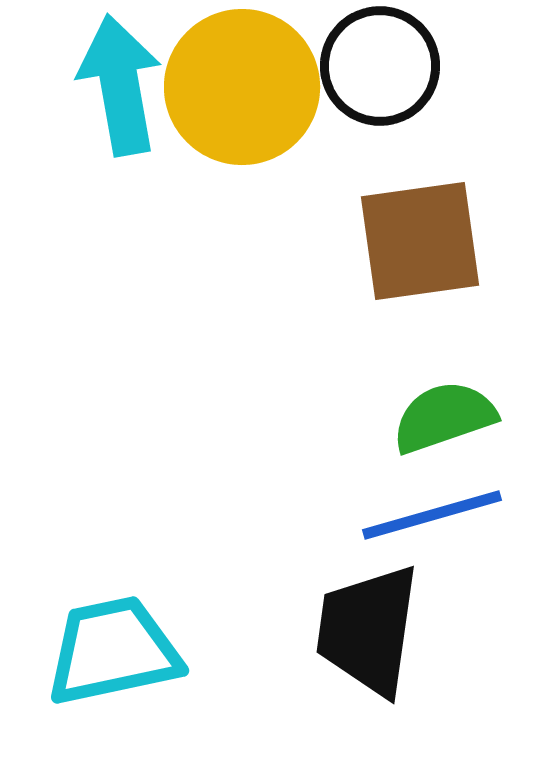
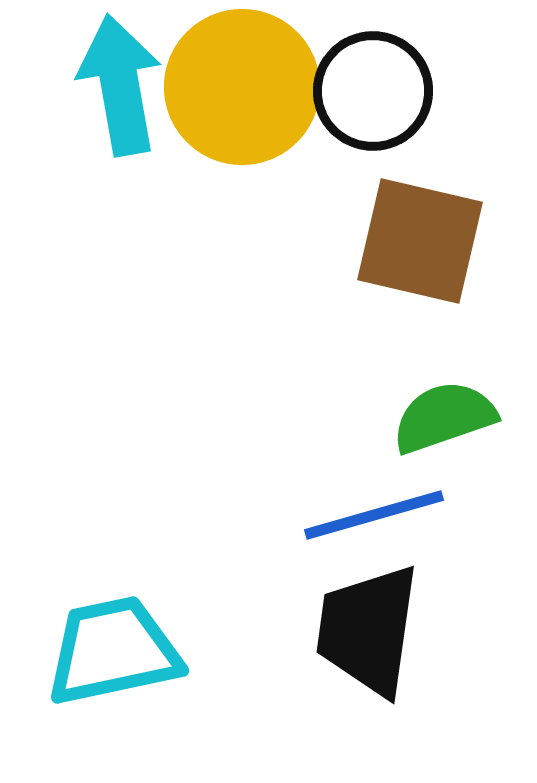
black circle: moved 7 px left, 25 px down
brown square: rotated 21 degrees clockwise
blue line: moved 58 px left
